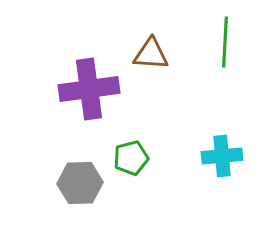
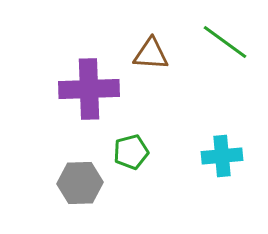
green line: rotated 57 degrees counterclockwise
purple cross: rotated 6 degrees clockwise
green pentagon: moved 6 px up
